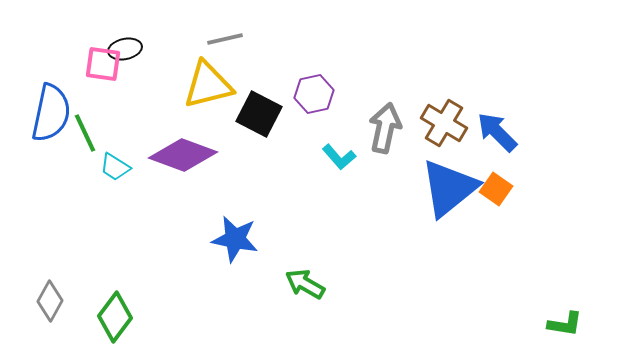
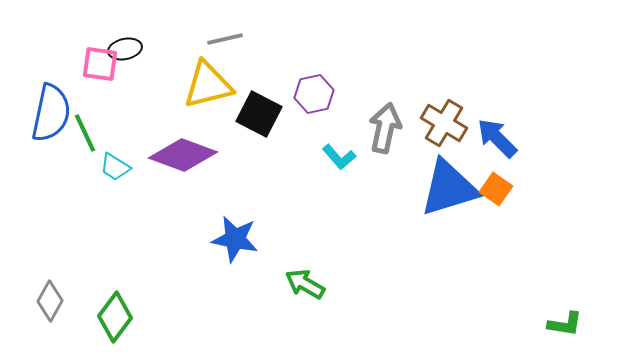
pink square: moved 3 px left
blue arrow: moved 6 px down
blue triangle: rotated 22 degrees clockwise
